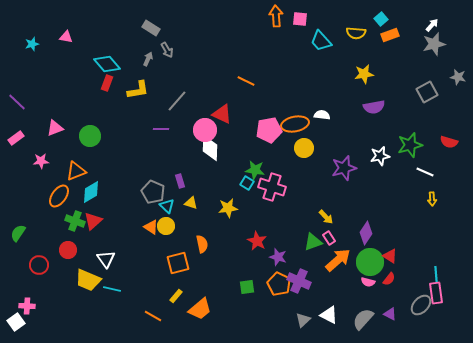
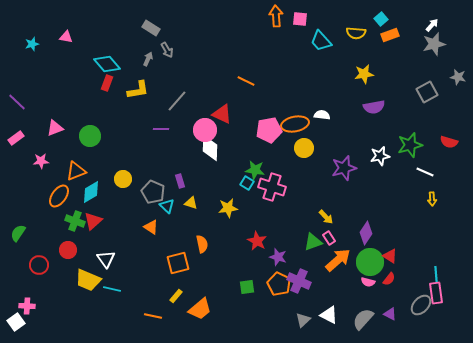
yellow circle at (166, 226): moved 43 px left, 47 px up
orange line at (153, 316): rotated 18 degrees counterclockwise
